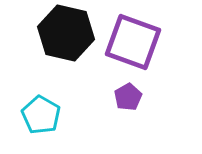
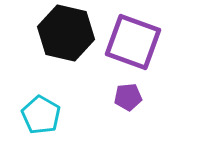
purple pentagon: rotated 24 degrees clockwise
